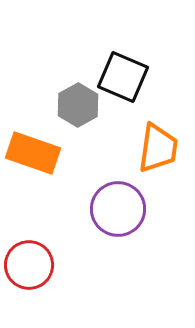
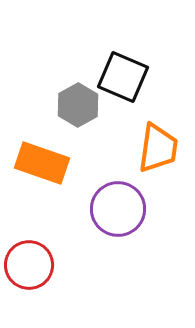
orange rectangle: moved 9 px right, 10 px down
